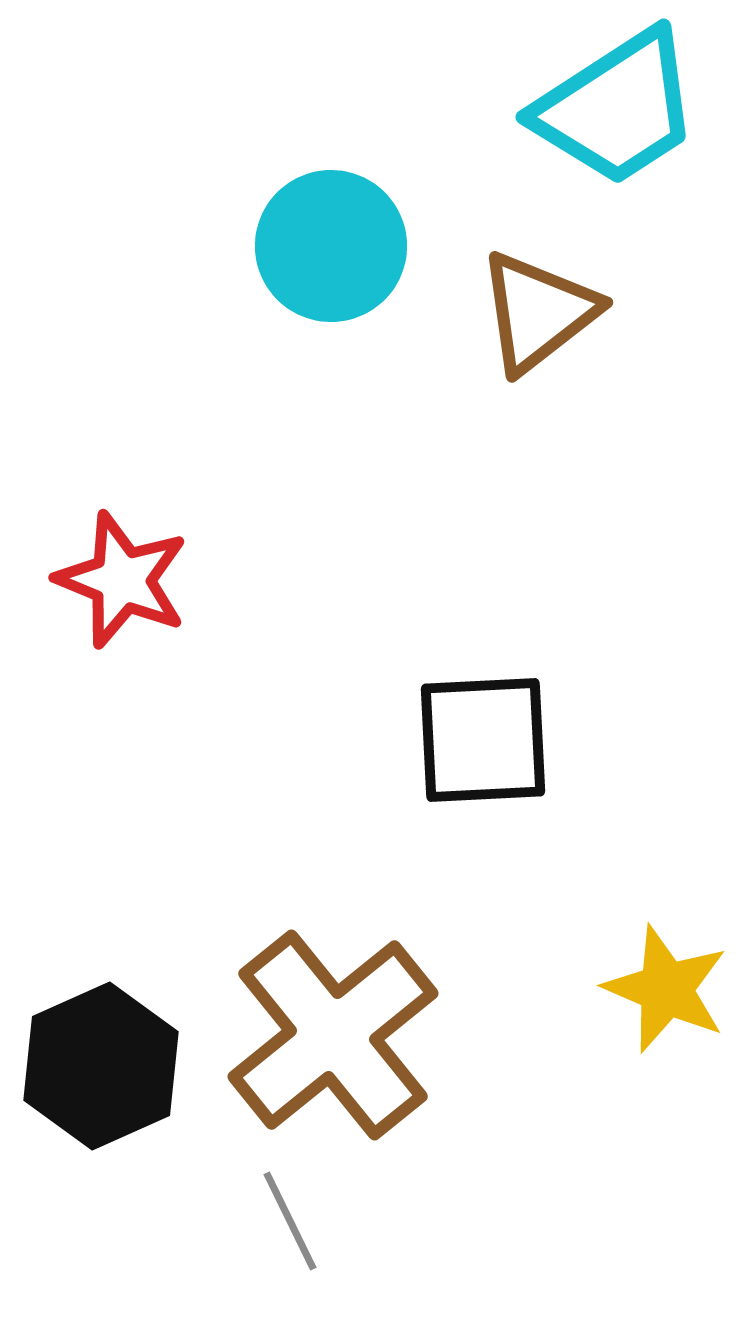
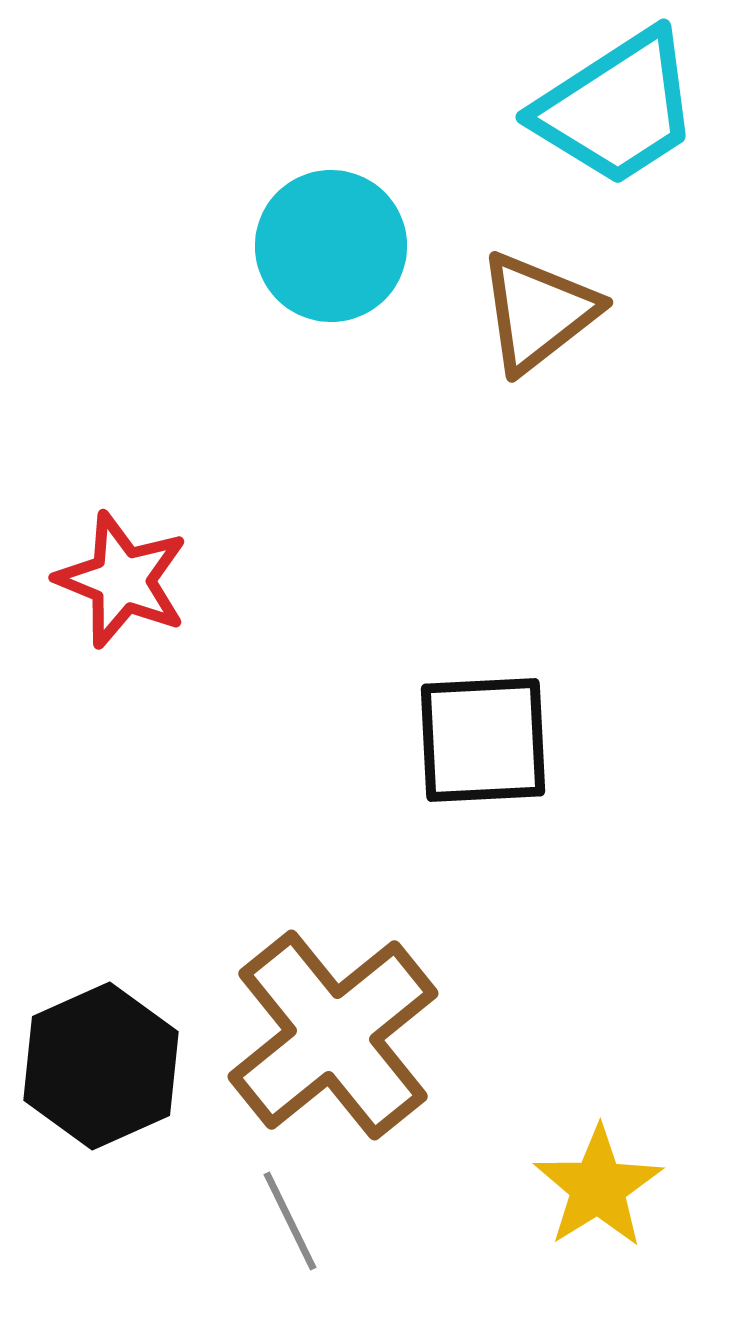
yellow star: moved 68 px left, 198 px down; rotated 17 degrees clockwise
